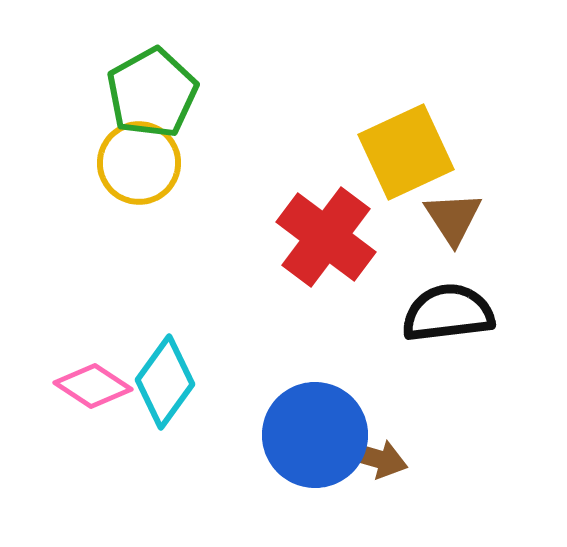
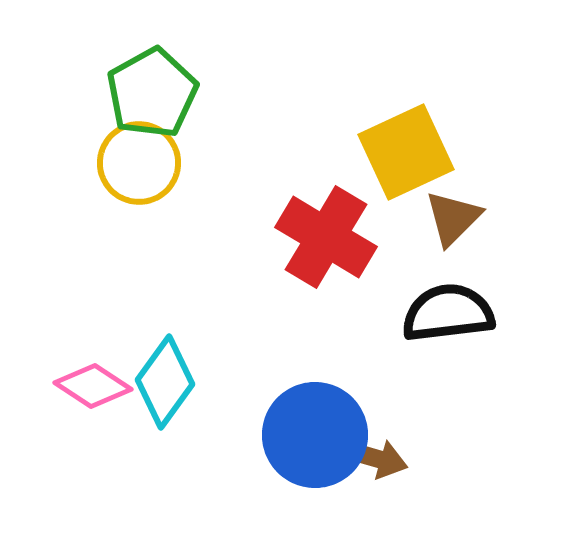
brown triangle: rotated 18 degrees clockwise
red cross: rotated 6 degrees counterclockwise
